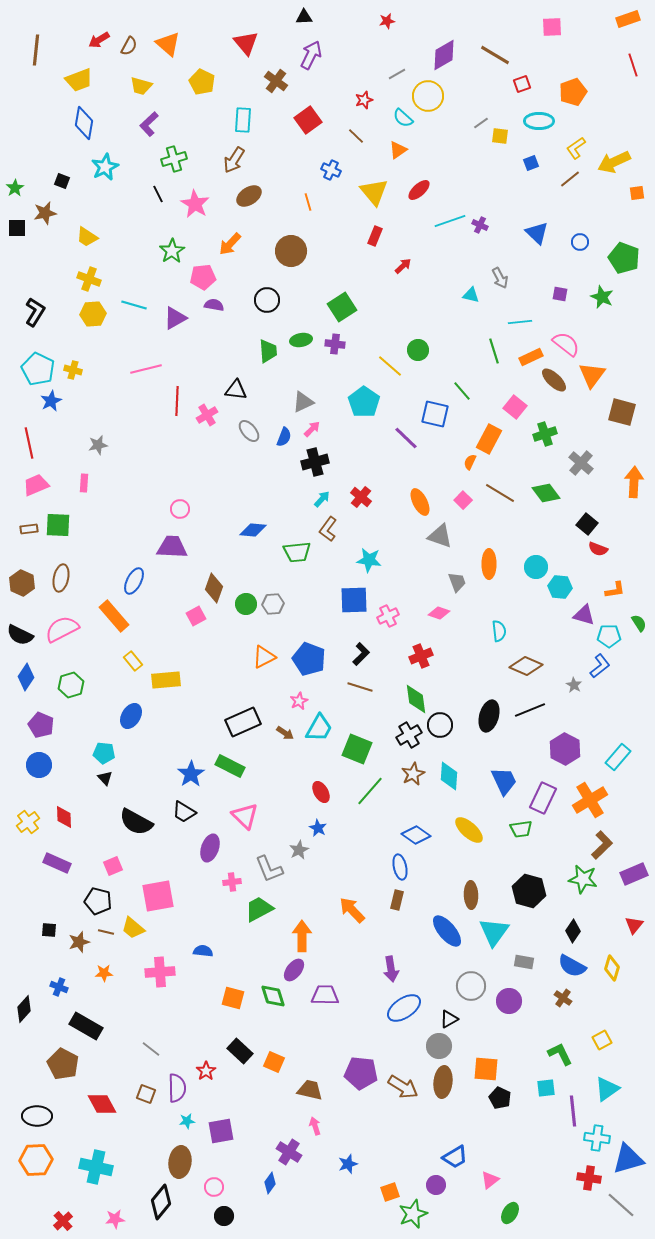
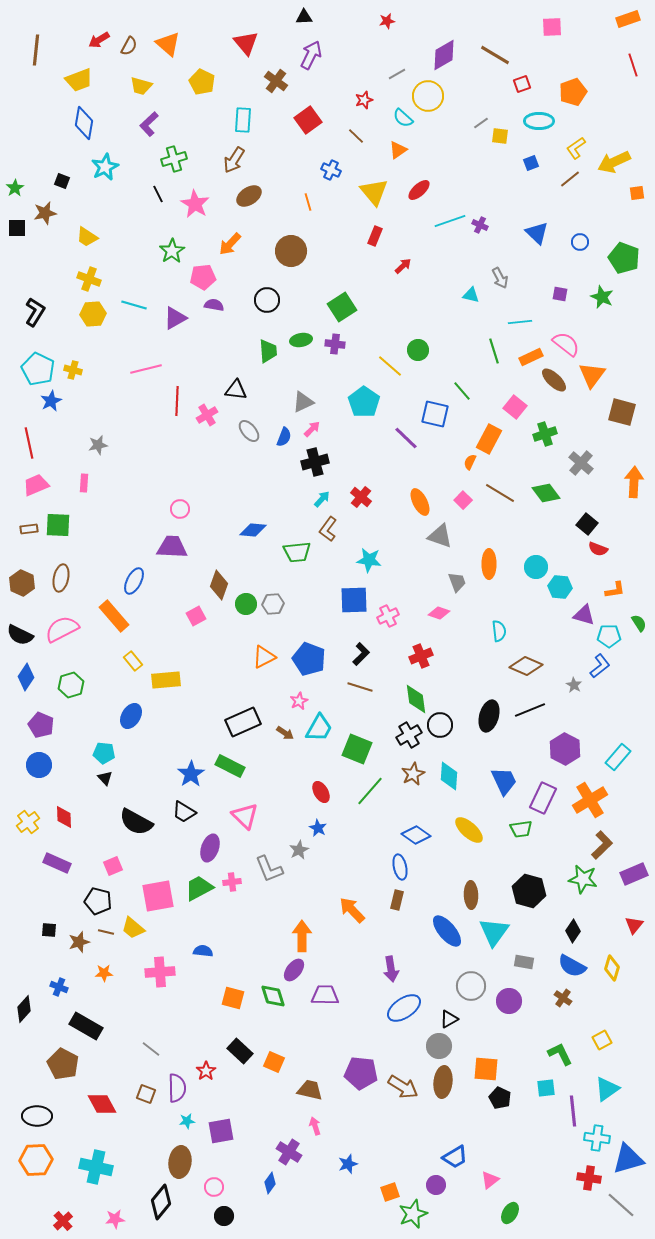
brown diamond at (214, 588): moved 5 px right, 3 px up
green trapezoid at (259, 909): moved 60 px left, 21 px up
